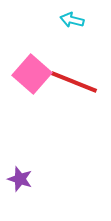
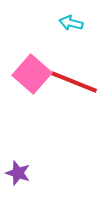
cyan arrow: moved 1 px left, 3 px down
purple star: moved 2 px left, 6 px up
